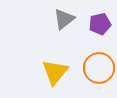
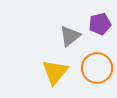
gray triangle: moved 6 px right, 17 px down
orange circle: moved 2 px left
